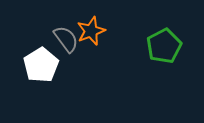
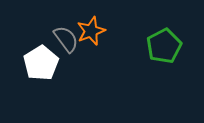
white pentagon: moved 2 px up
